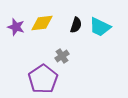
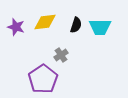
yellow diamond: moved 3 px right, 1 px up
cyan trapezoid: rotated 25 degrees counterclockwise
gray cross: moved 1 px left, 1 px up
